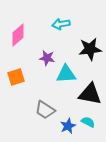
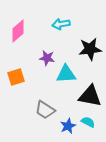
pink diamond: moved 4 px up
black triangle: moved 2 px down
